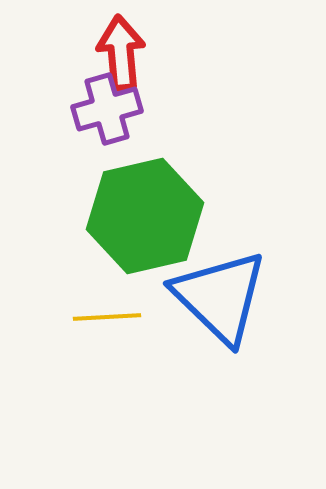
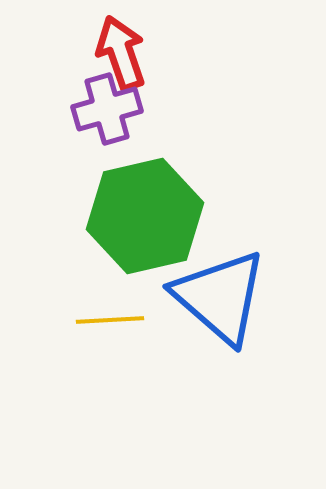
red arrow: rotated 14 degrees counterclockwise
blue triangle: rotated 3 degrees counterclockwise
yellow line: moved 3 px right, 3 px down
